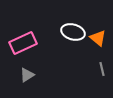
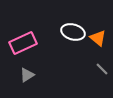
gray line: rotated 32 degrees counterclockwise
